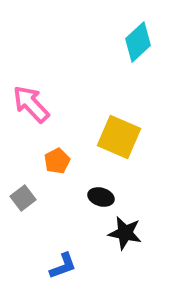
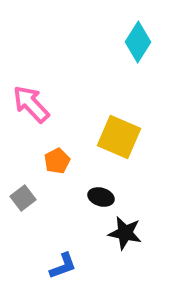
cyan diamond: rotated 15 degrees counterclockwise
